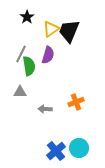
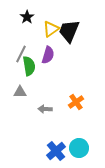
orange cross: rotated 14 degrees counterclockwise
